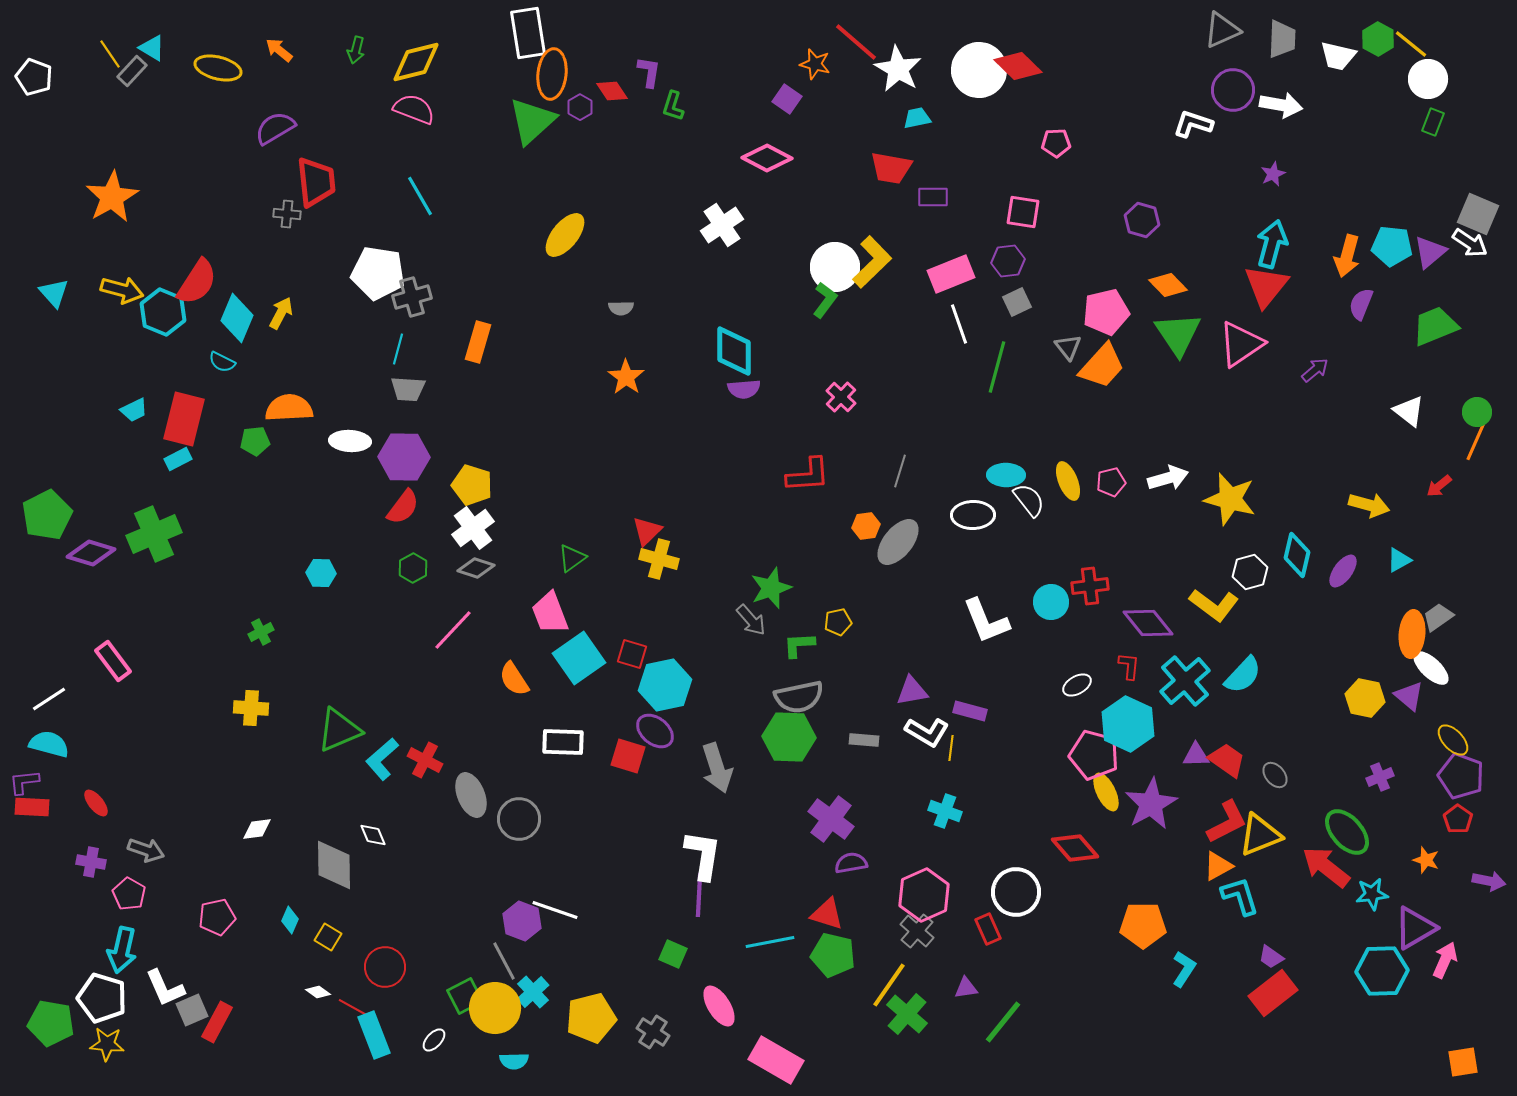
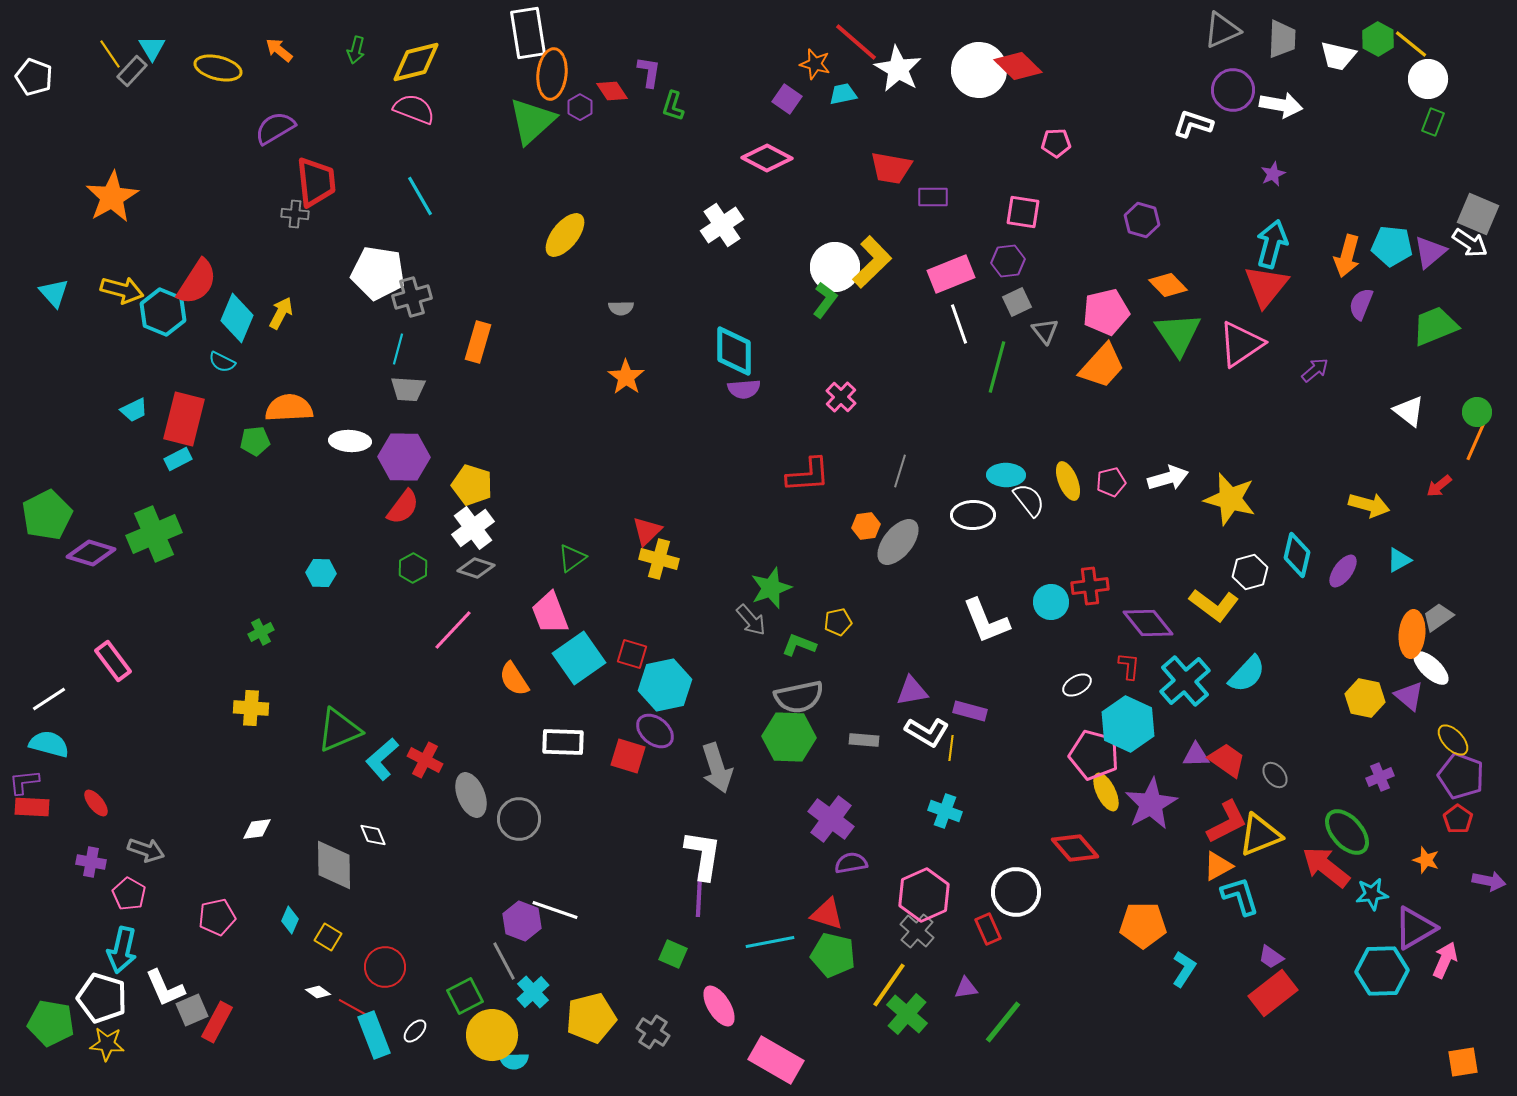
cyan triangle at (152, 48): rotated 28 degrees clockwise
cyan trapezoid at (917, 118): moved 74 px left, 24 px up
gray cross at (287, 214): moved 8 px right
gray triangle at (1068, 347): moved 23 px left, 16 px up
green L-shape at (799, 645): rotated 24 degrees clockwise
cyan semicircle at (1243, 675): moved 4 px right, 1 px up
yellow circle at (495, 1008): moved 3 px left, 27 px down
white ellipse at (434, 1040): moved 19 px left, 9 px up
